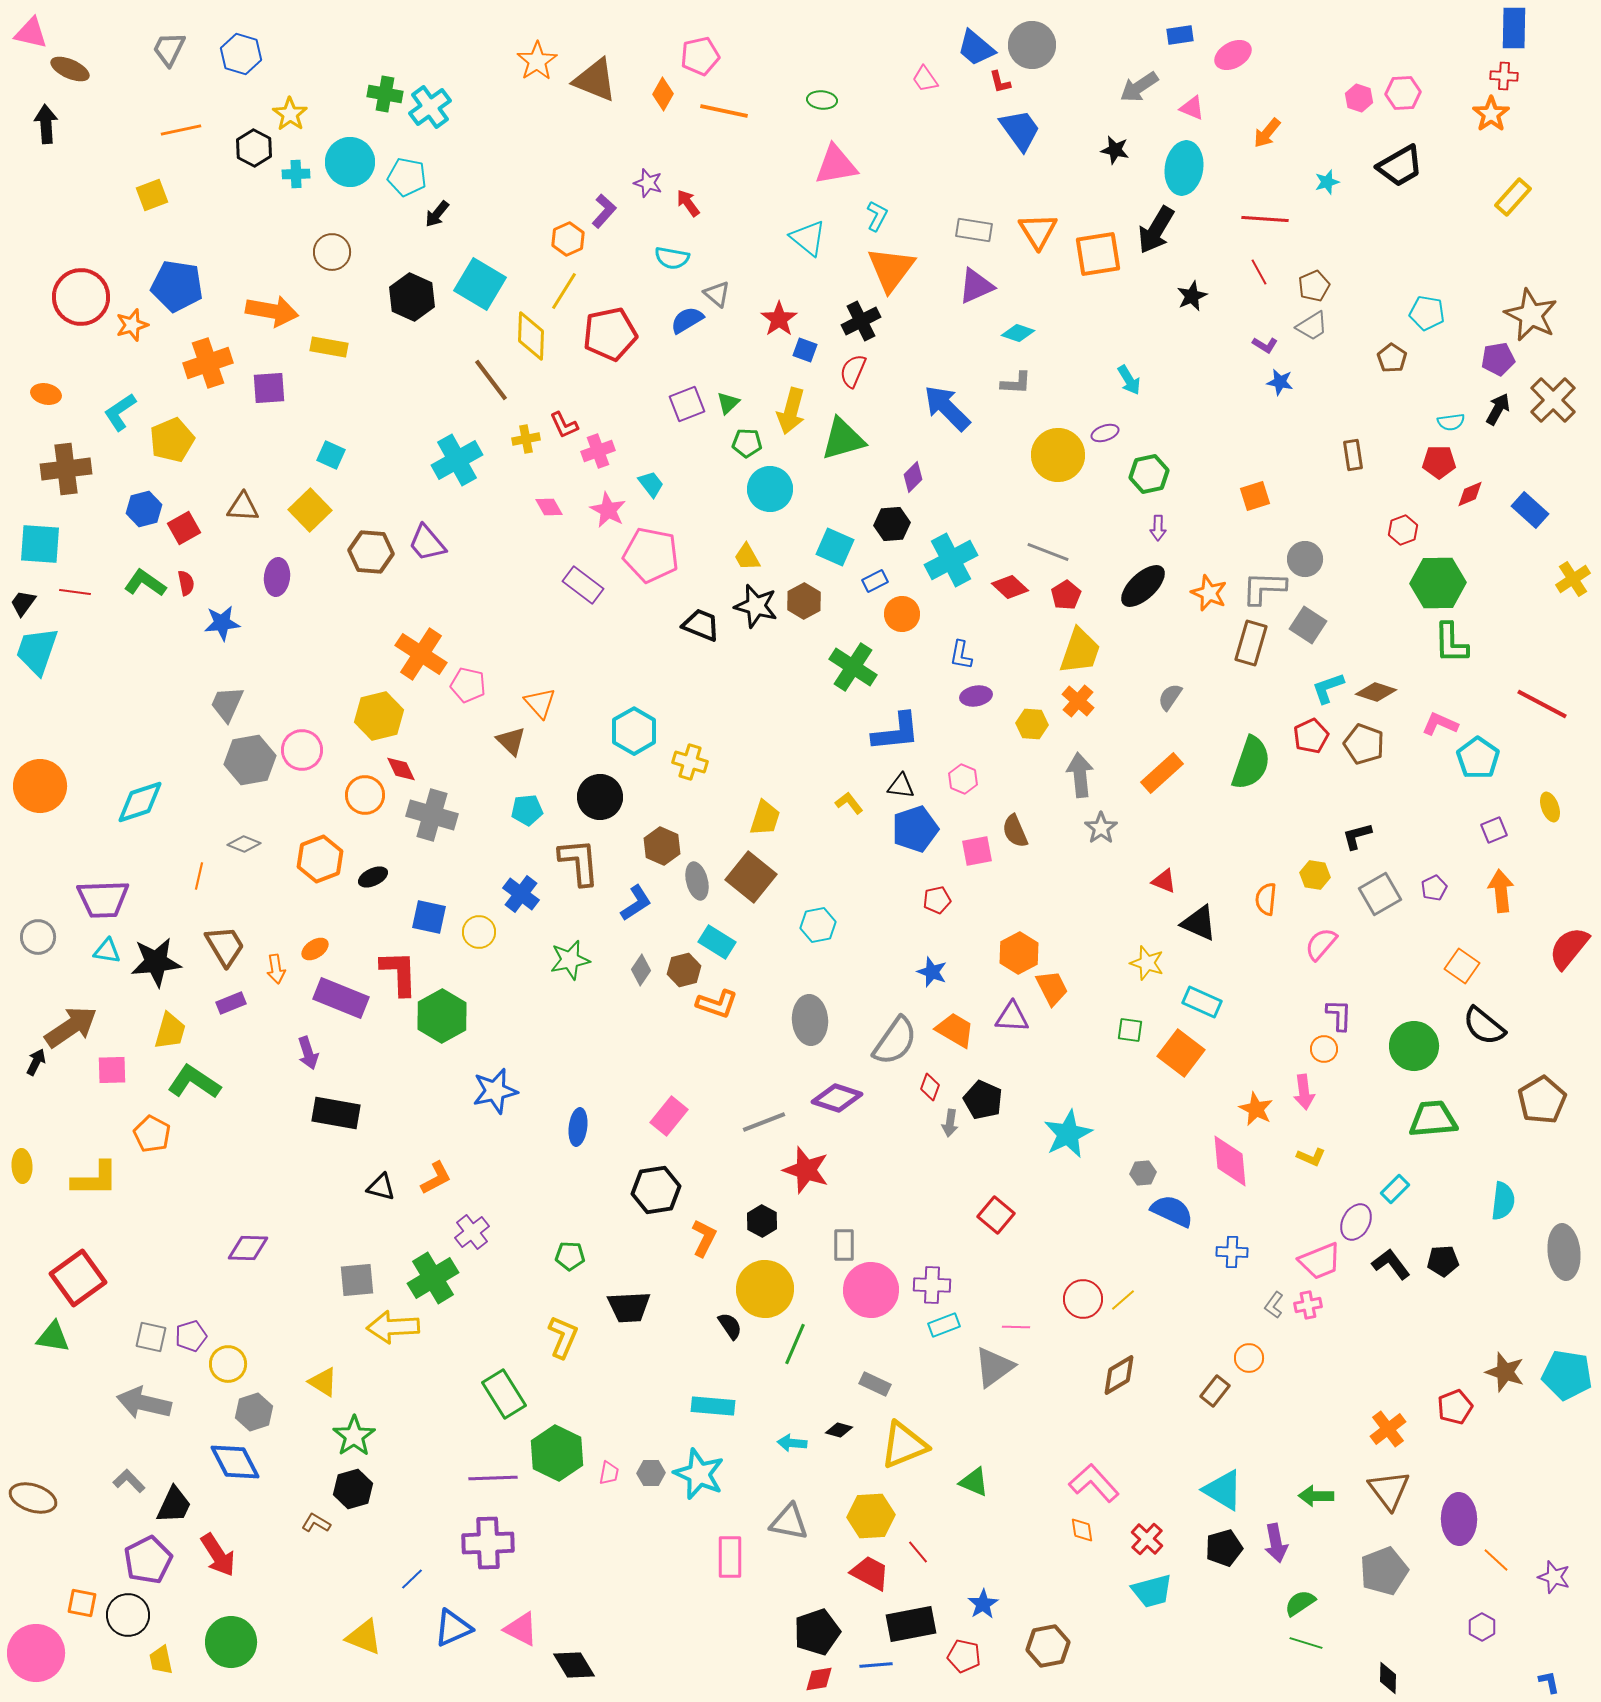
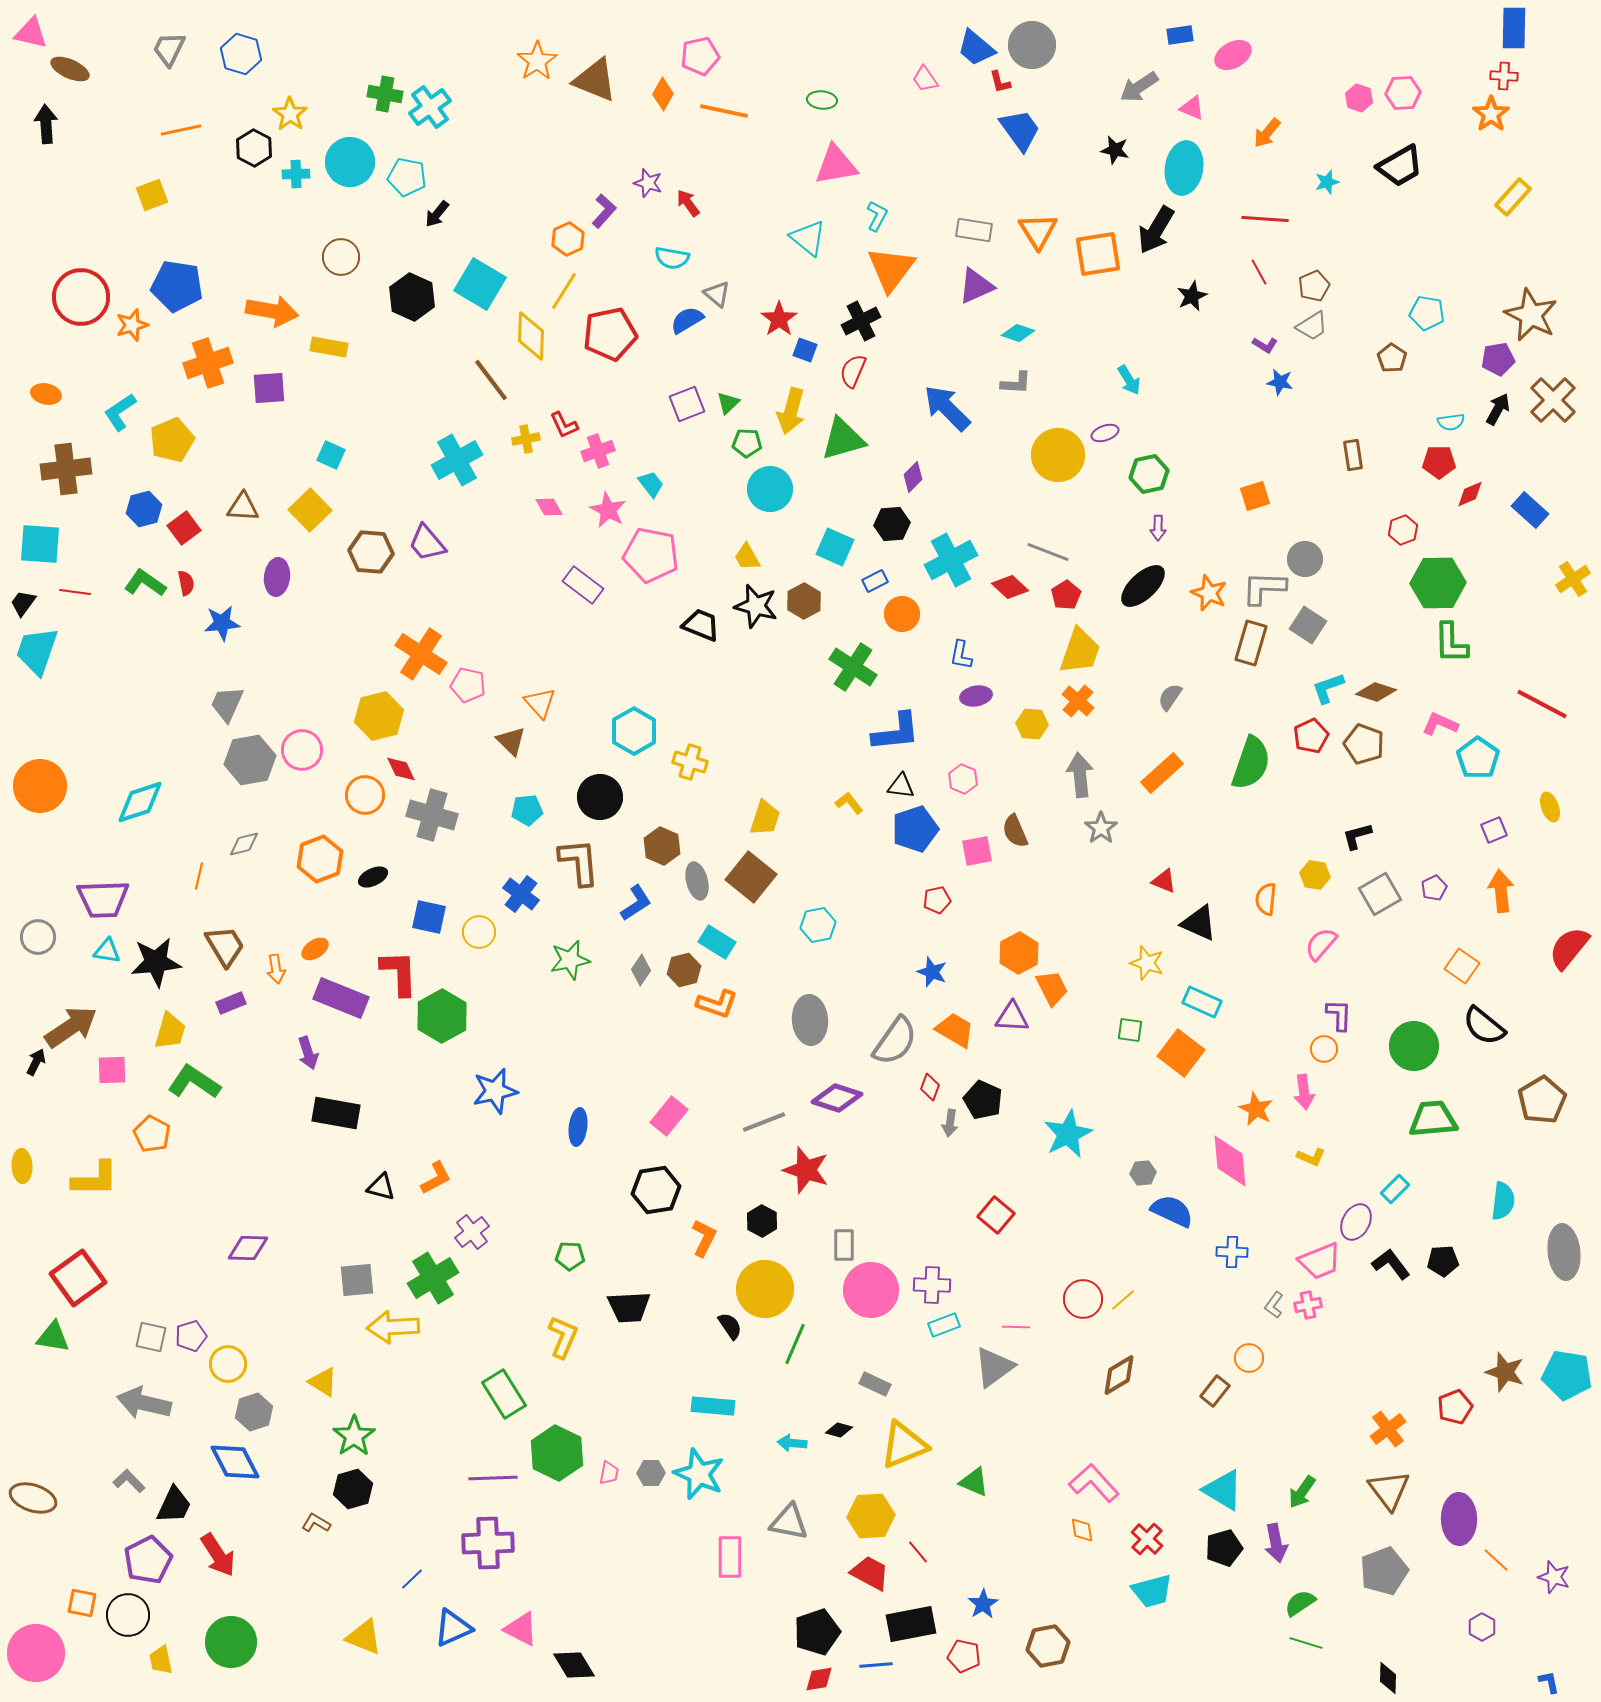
brown circle at (332, 252): moved 9 px right, 5 px down
red square at (184, 528): rotated 8 degrees counterclockwise
gray diamond at (244, 844): rotated 36 degrees counterclockwise
green arrow at (1316, 1496): moved 14 px left, 4 px up; rotated 56 degrees counterclockwise
